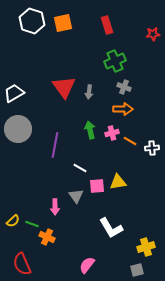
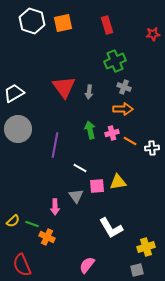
red semicircle: moved 1 px down
